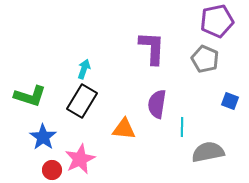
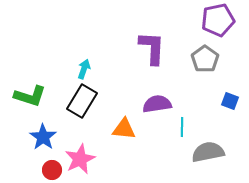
purple pentagon: moved 1 px right, 1 px up
gray pentagon: rotated 12 degrees clockwise
purple semicircle: rotated 72 degrees clockwise
